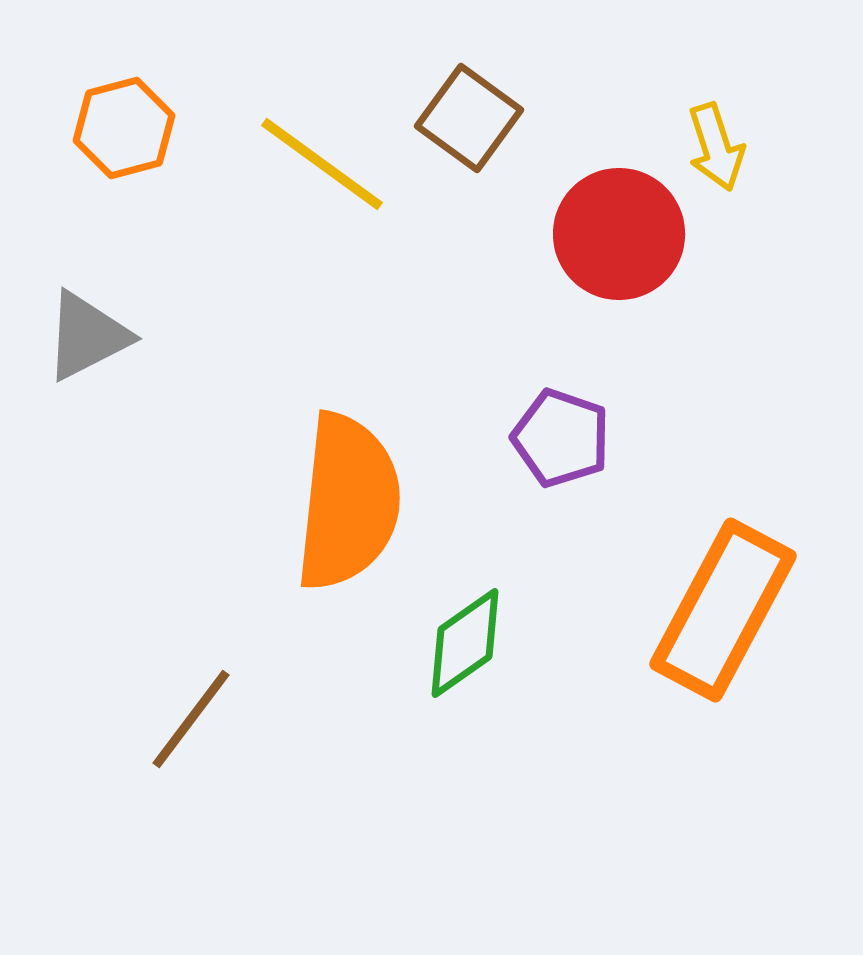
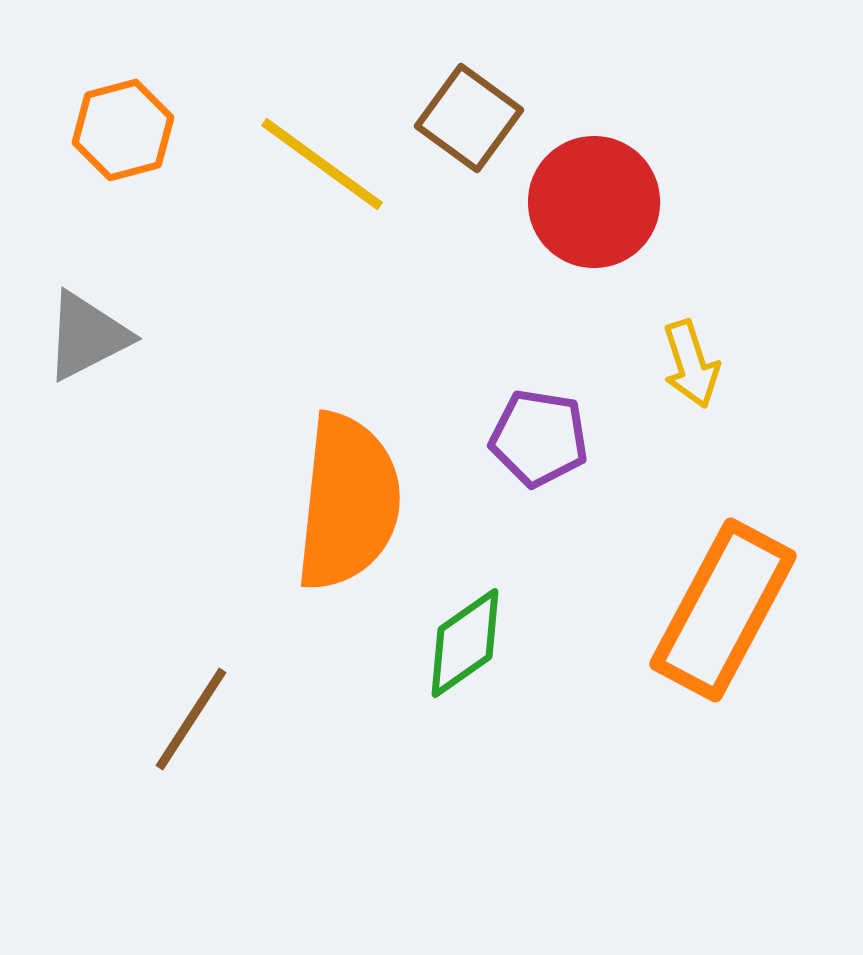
orange hexagon: moved 1 px left, 2 px down
yellow arrow: moved 25 px left, 217 px down
red circle: moved 25 px left, 32 px up
purple pentagon: moved 22 px left; rotated 10 degrees counterclockwise
brown line: rotated 4 degrees counterclockwise
